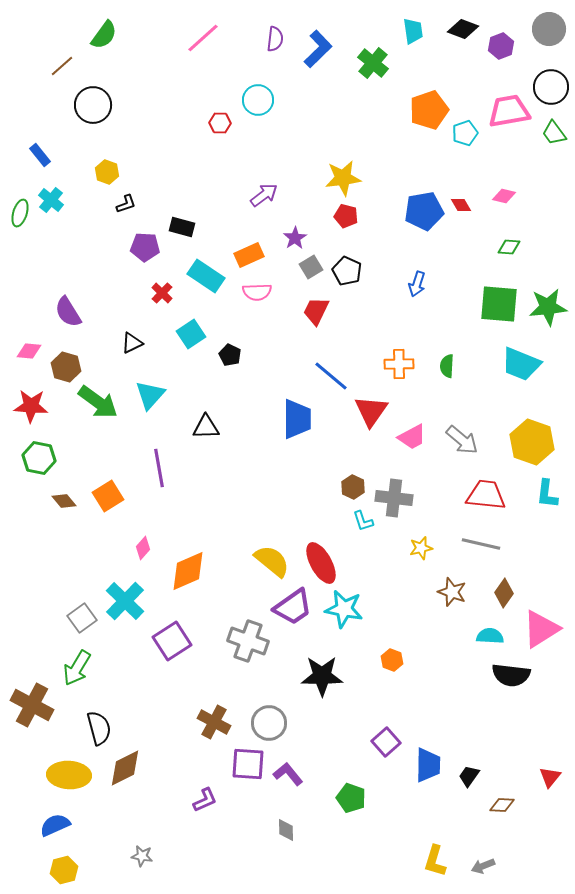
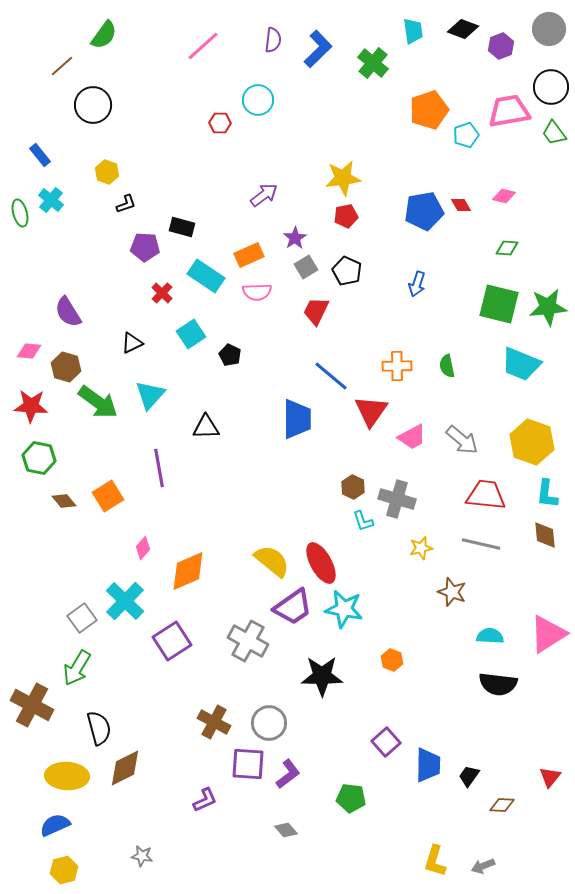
pink line at (203, 38): moved 8 px down
purple semicircle at (275, 39): moved 2 px left, 1 px down
cyan pentagon at (465, 133): moved 1 px right, 2 px down
green ellipse at (20, 213): rotated 32 degrees counterclockwise
red pentagon at (346, 216): rotated 25 degrees counterclockwise
green diamond at (509, 247): moved 2 px left, 1 px down
gray square at (311, 267): moved 5 px left
green square at (499, 304): rotated 9 degrees clockwise
orange cross at (399, 364): moved 2 px left, 2 px down
green semicircle at (447, 366): rotated 15 degrees counterclockwise
gray cross at (394, 498): moved 3 px right, 1 px down; rotated 9 degrees clockwise
brown diamond at (504, 593): moved 41 px right, 58 px up; rotated 40 degrees counterclockwise
pink triangle at (541, 629): moved 7 px right, 5 px down
gray cross at (248, 641): rotated 9 degrees clockwise
black semicircle at (511, 675): moved 13 px left, 9 px down
purple L-shape at (288, 774): rotated 92 degrees clockwise
yellow ellipse at (69, 775): moved 2 px left, 1 px down
green pentagon at (351, 798): rotated 12 degrees counterclockwise
gray diamond at (286, 830): rotated 40 degrees counterclockwise
